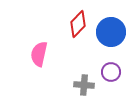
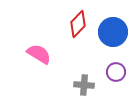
blue circle: moved 2 px right
pink semicircle: rotated 110 degrees clockwise
purple circle: moved 5 px right
